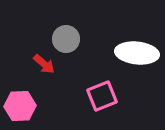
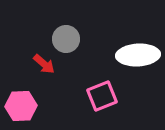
white ellipse: moved 1 px right, 2 px down; rotated 9 degrees counterclockwise
pink hexagon: moved 1 px right
